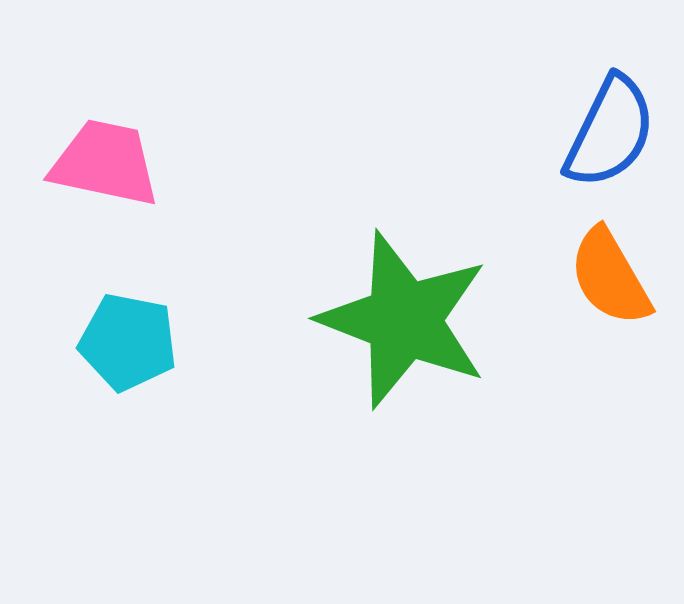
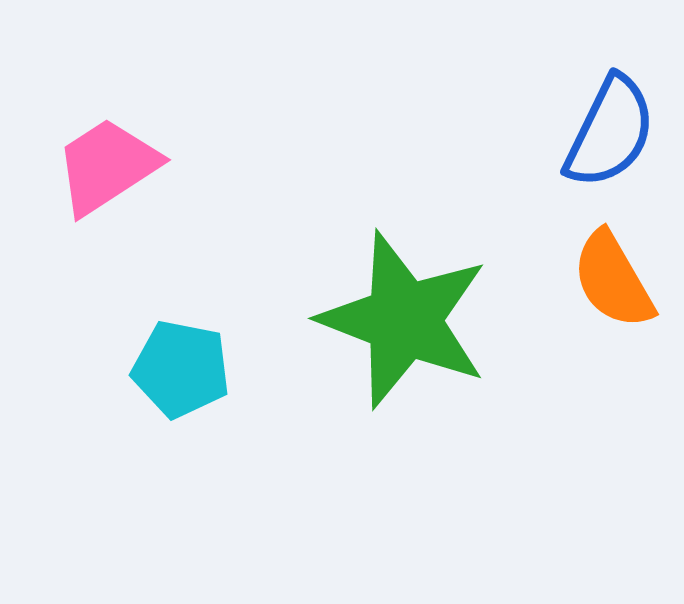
pink trapezoid: moved 2 px right, 3 px down; rotated 45 degrees counterclockwise
orange semicircle: moved 3 px right, 3 px down
cyan pentagon: moved 53 px right, 27 px down
